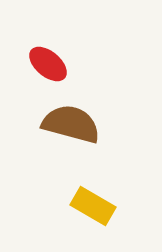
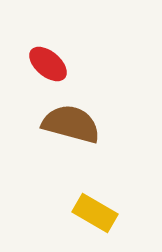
yellow rectangle: moved 2 px right, 7 px down
